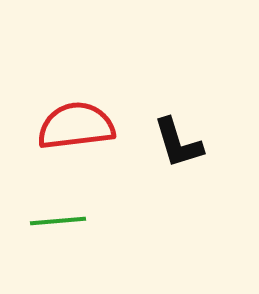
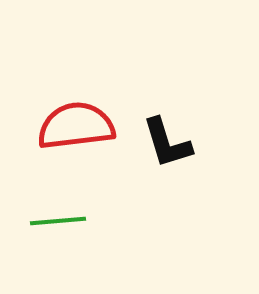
black L-shape: moved 11 px left
